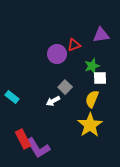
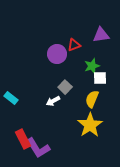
cyan rectangle: moved 1 px left, 1 px down
